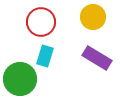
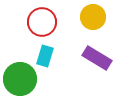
red circle: moved 1 px right
